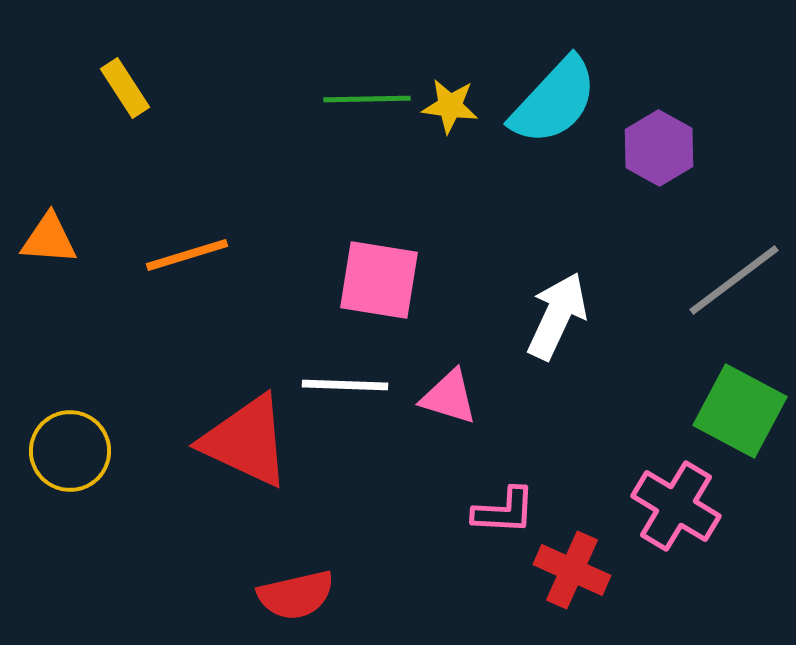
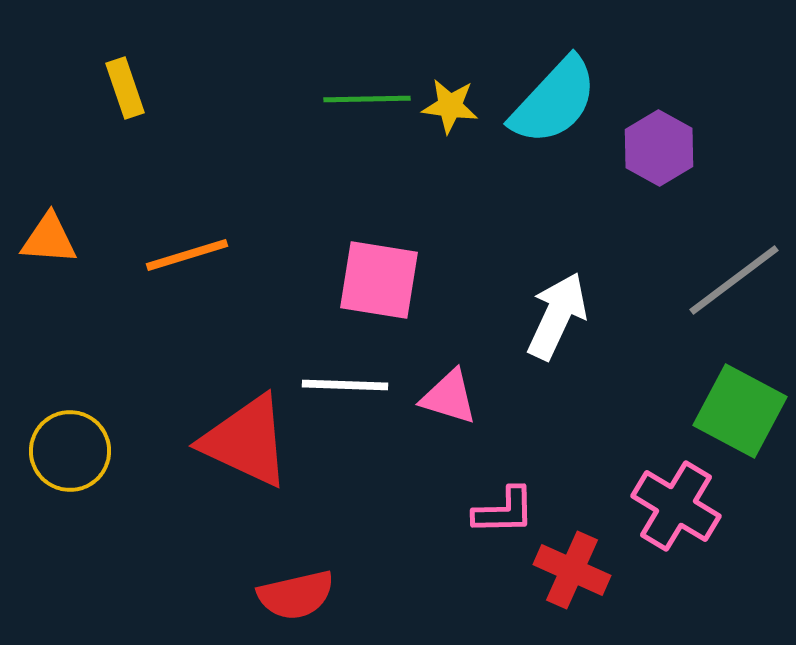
yellow rectangle: rotated 14 degrees clockwise
pink L-shape: rotated 4 degrees counterclockwise
